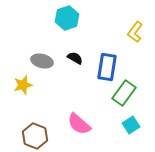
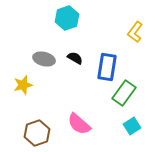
gray ellipse: moved 2 px right, 2 px up
cyan square: moved 1 px right, 1 px down
brown hexagon: moved 2 px right, 3 px up; rotated 20 degrees clockwise
